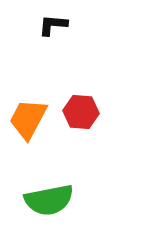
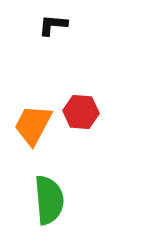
orange trapezoid: moved 5 px right, 6 px down
green semicircle: rotated 84 degrees counterclockwise
